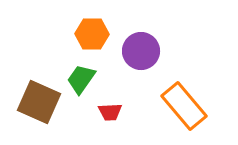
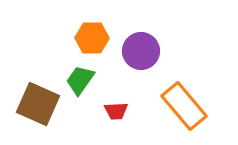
orange hexagon: moved 4 px down
green trapezoid: moved 1 px left, 1 px down
brown square: moved 1 px left, 2 px down
red trapezoid: moved 6 px right, 1 px up
